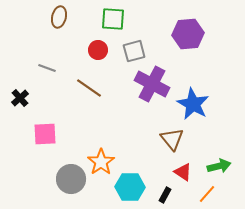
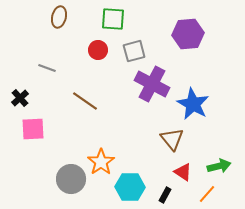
brown line: moved 4 px left, 13 px down
pink square: moved 12 px left, 5 px up
